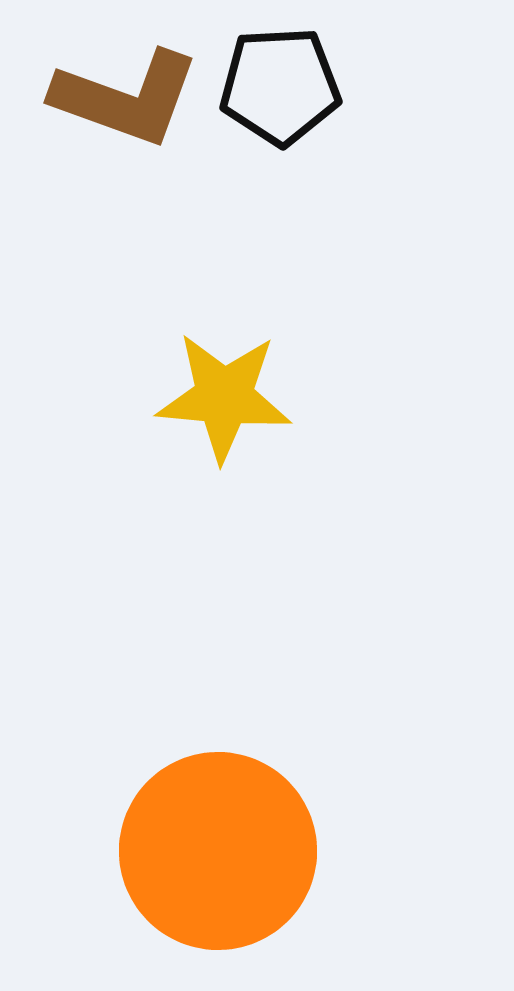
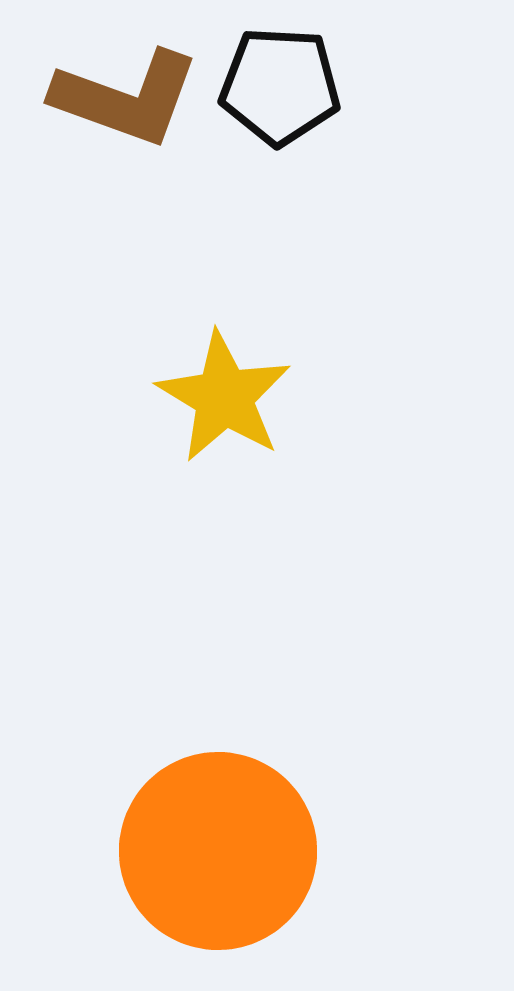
black pentagon: rotated 6 degrees clockwise
yellow star: rotated 26 degrees clockwise
